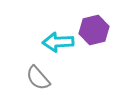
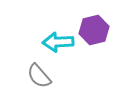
gray semicircle: moved 1 px right, 2 px up
